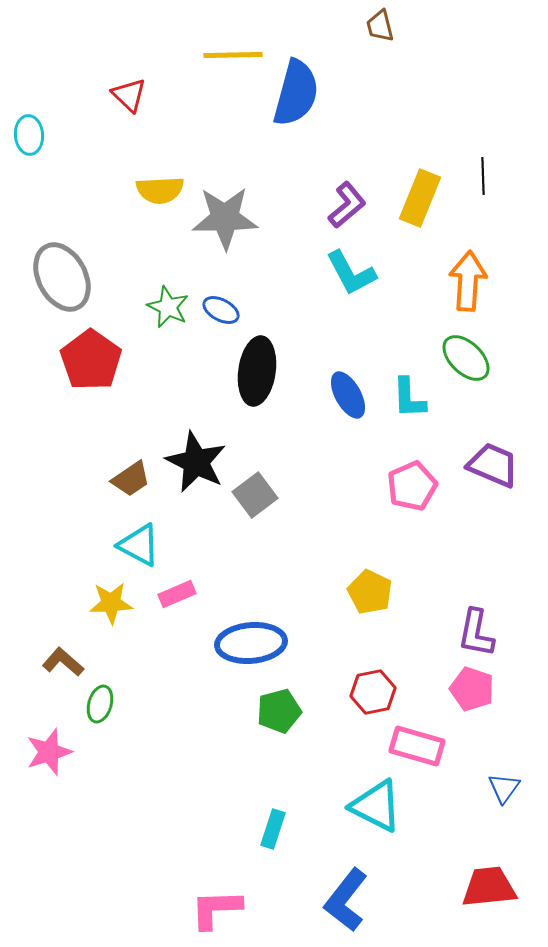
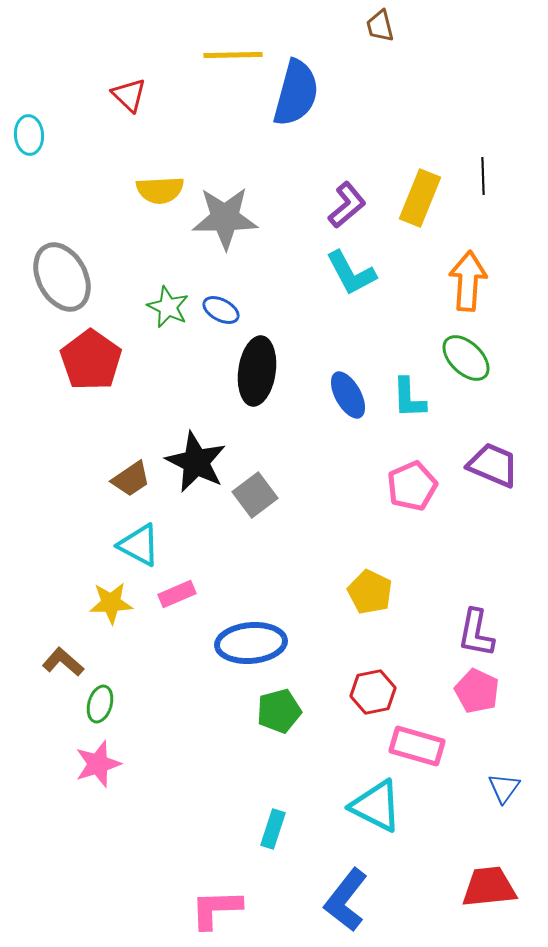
pink pentagon at (472, 689): moved 5 px right, 2 px down; rotated 6 degrees clockwise
pink star at (49, 752): moved 49 px right, 12 px down
